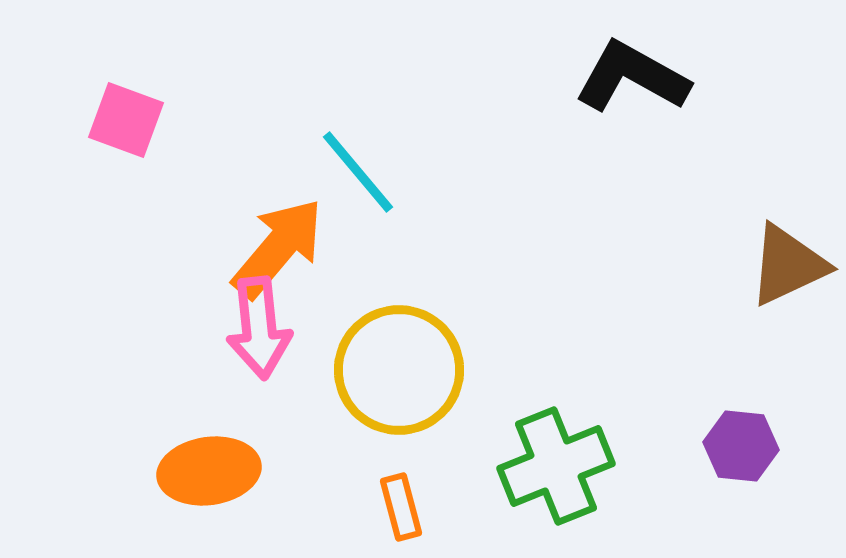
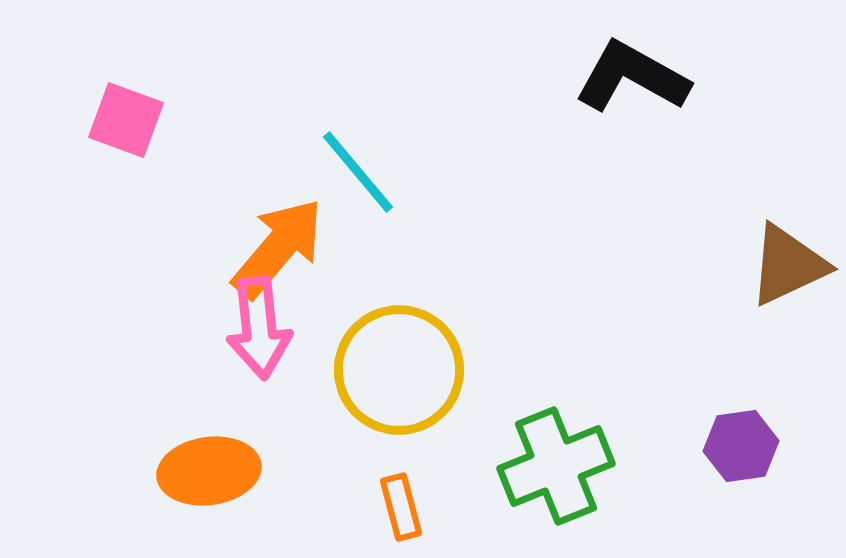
purple hexagon: rotated 14 degrees counterclockwise
